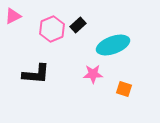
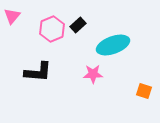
pink triangle: moved 1 px left; rotated 24 degrees counterclockwise
black L-shape: moved 2 px right, 2 px up
orange square: moved 20 px right, 2 px down
